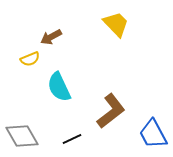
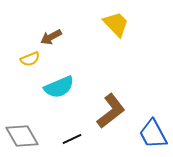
cyan semicircle: rotated 88 degrees counterclockwise
